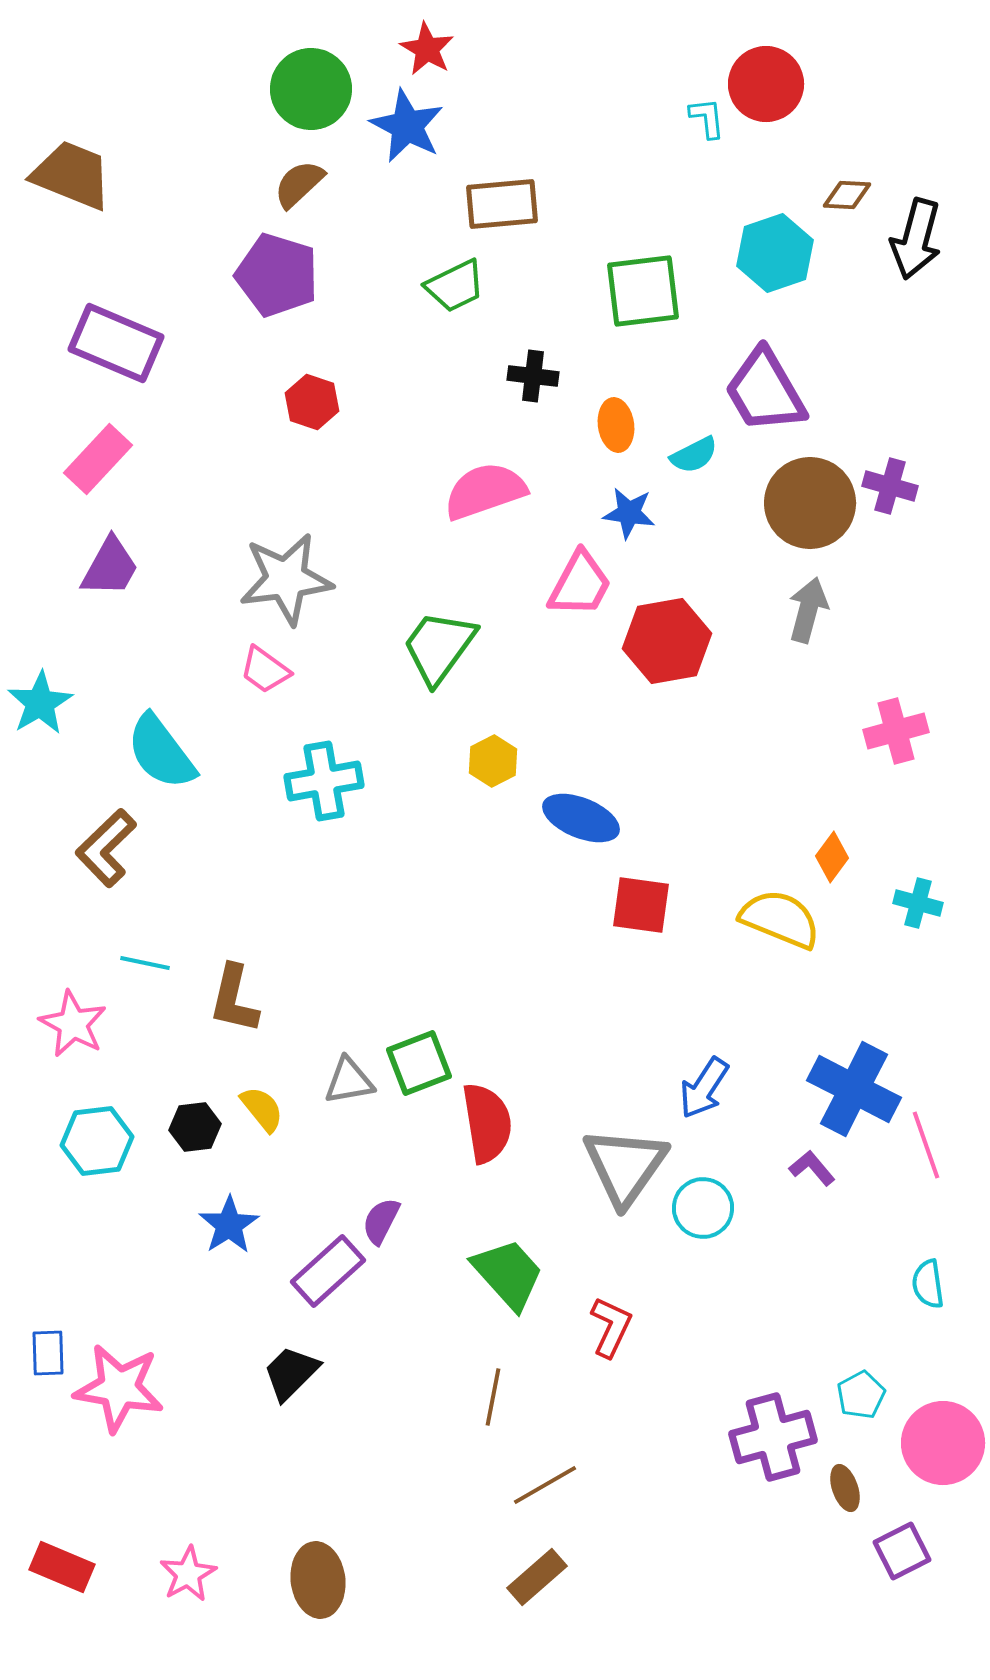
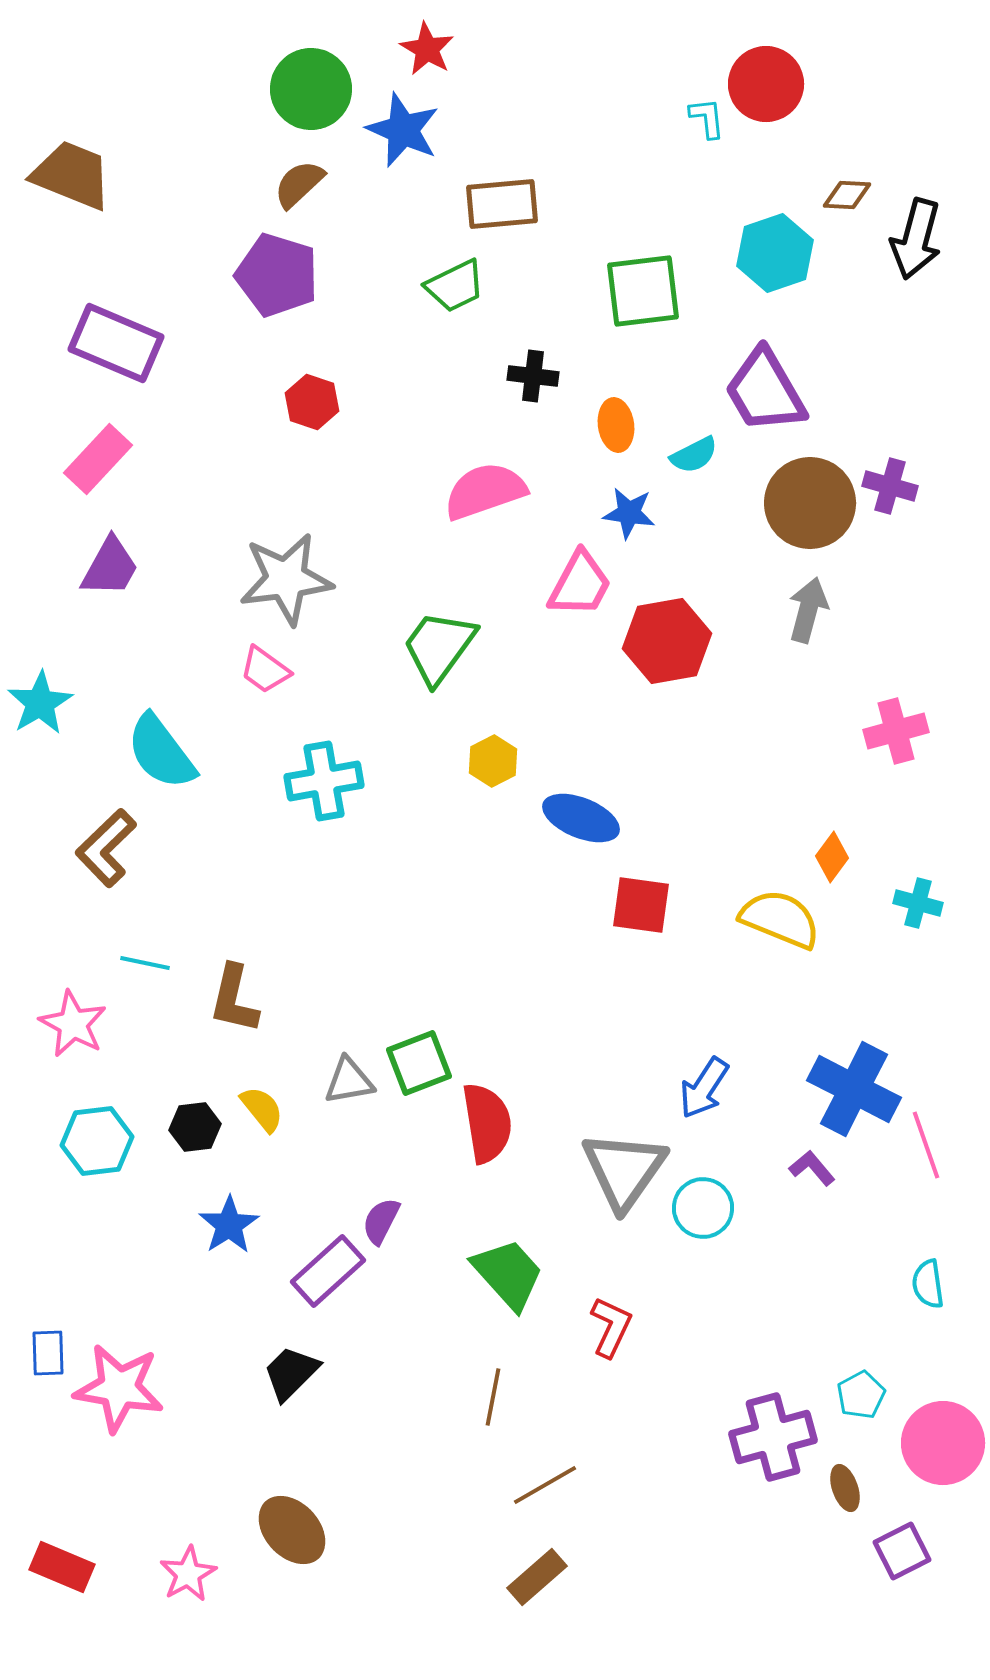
blue star at (407, 126): moved 4 px left, 4 px down; rotated 4 degrees counterclockwise
gray triangle at (625, 1166): moved 1 px left, 4 px down
brown ellipse at (318, 1580): moved 26 px left, 50 px up; rotated 36 degrees counterclockwise
